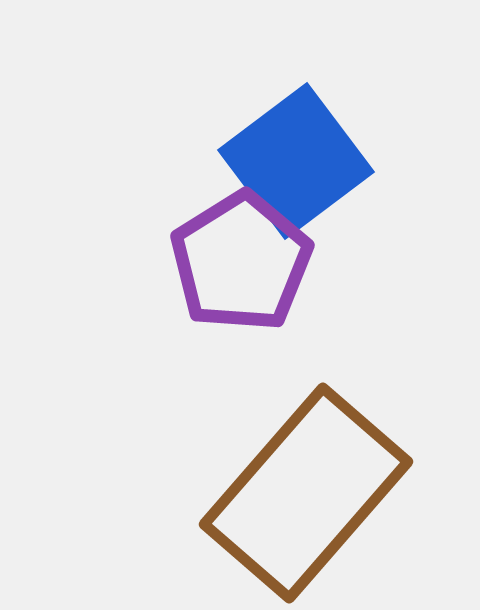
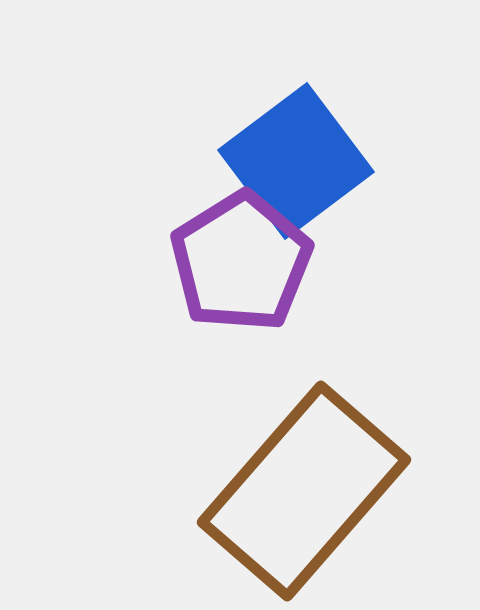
brown rectangle: moved 2 px left, 2 px up
